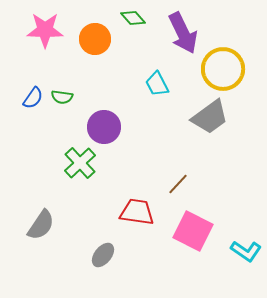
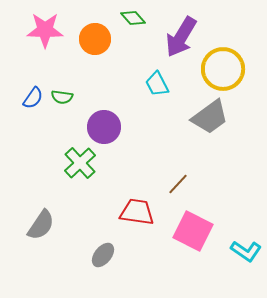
purple arrow: moved 2 px left, 4 px down; rotated 57 degrees clockwise
